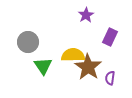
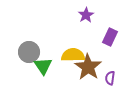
gray circle: moved 1 px right, 10 px down
